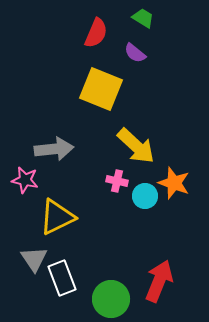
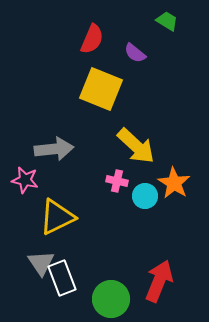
green trapezoid: moved 24 px right, 3 px down
red semicircle: moved 4 px left, 6 px down
orange star: rotated 12 degrees clockwise
gray triangle: moved 7 px right, 4 px down
